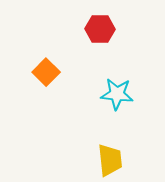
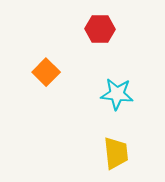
yellow trapezoid: moved 6 px right, 7 px up
